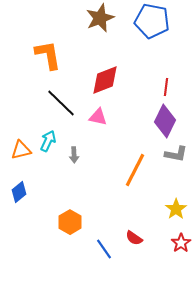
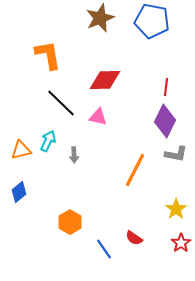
red diamond: rotated 20 degrees clockwise
